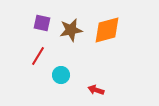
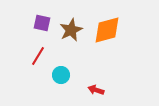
brown star: rotated 15 degrees counterclockwise
